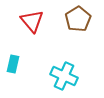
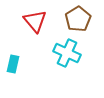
red triangle: moved 3 px right
cyan cross: moved 3 px right, 23 px up
